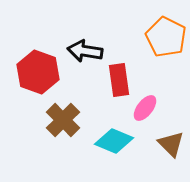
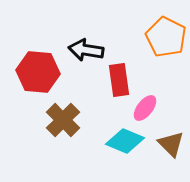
black arrow: moved 1 px right, 1 px up
red hexagon: rotated 15 degrees counterclockwise
cyan diamond: moved 11 px right
